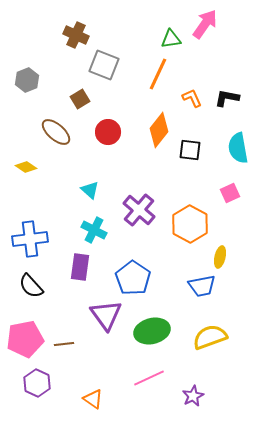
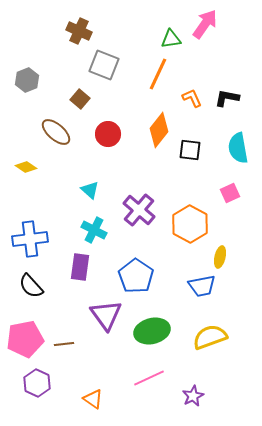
brown cross: moved 3 px right, 4 px up
brown square: rotated 18 degrees counterclockwise
red circle: moved 2 px down
blue pentagon: moved 3 px right, 2 px up
